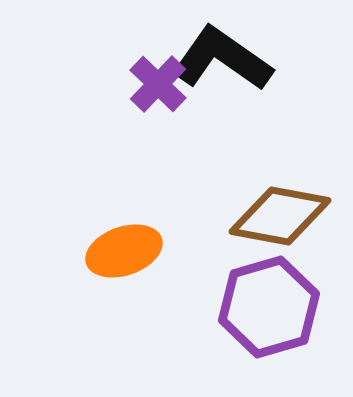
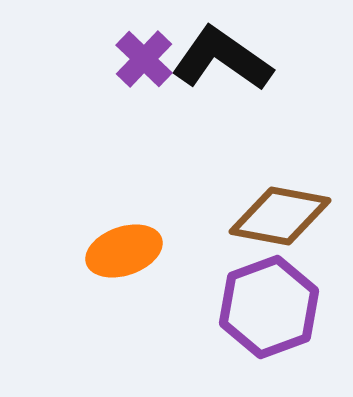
purple cross: moved 14 px left, 25 px up
purple hexagon: rotated 4 degrees counterclockwise
